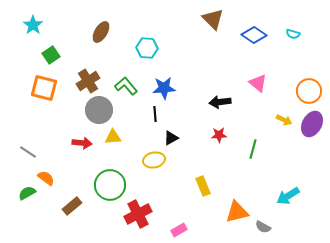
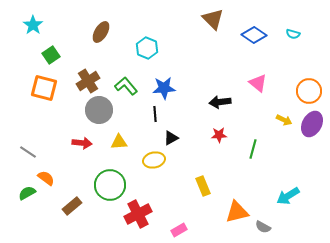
cyan hexagon: rotated 20 degrees clockwise
yellow triangle: moved 6 px right, 5 px down
